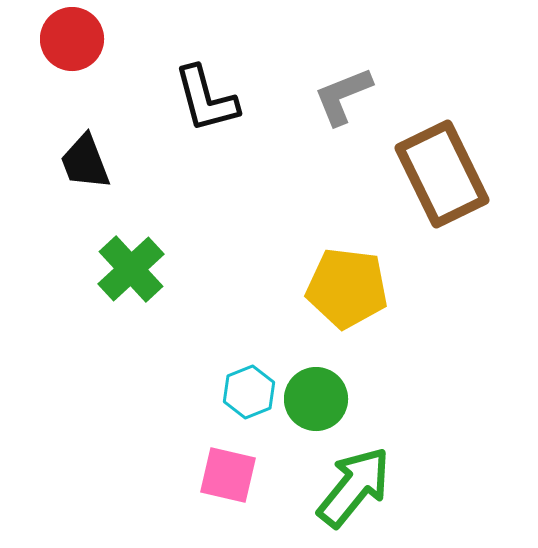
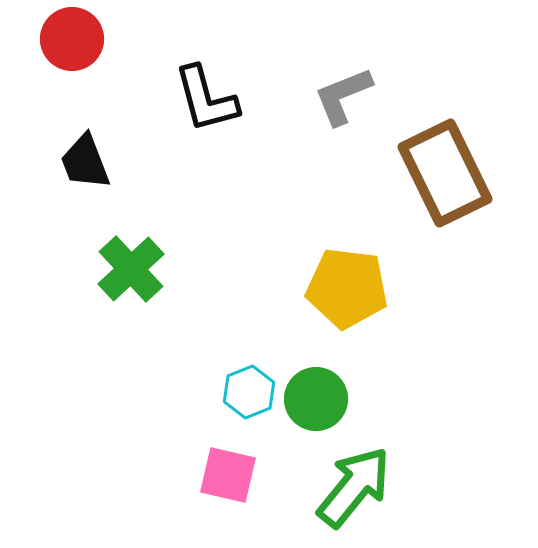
brown rectangle: moved 3 px right, 1 px up
